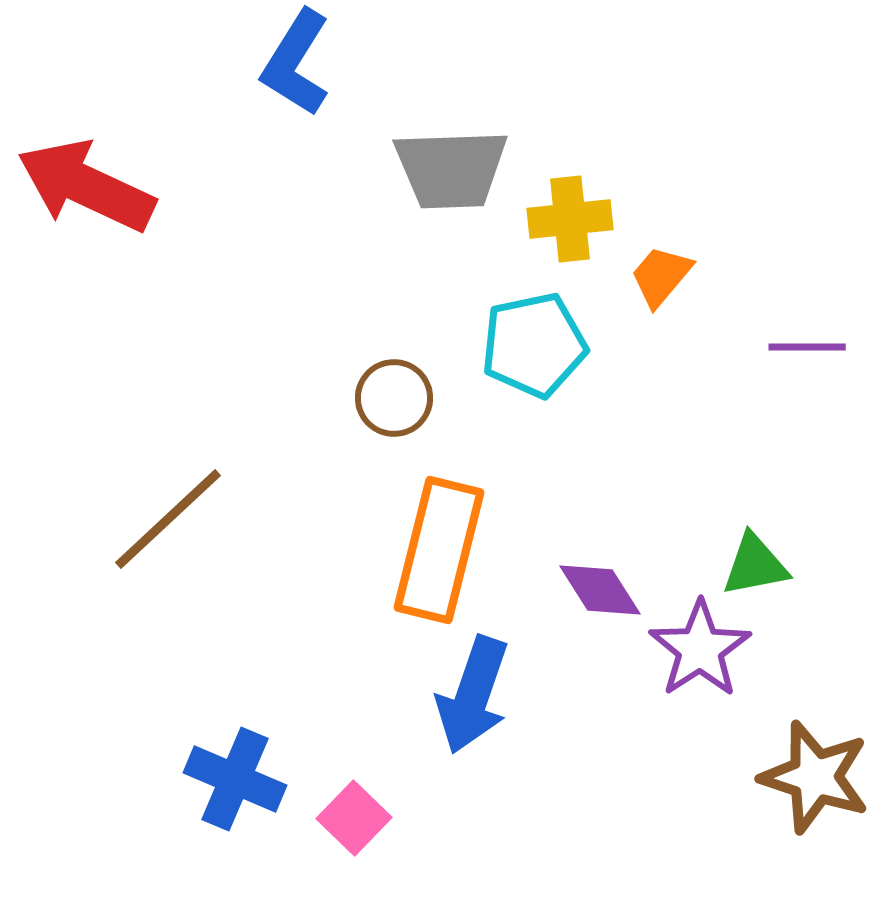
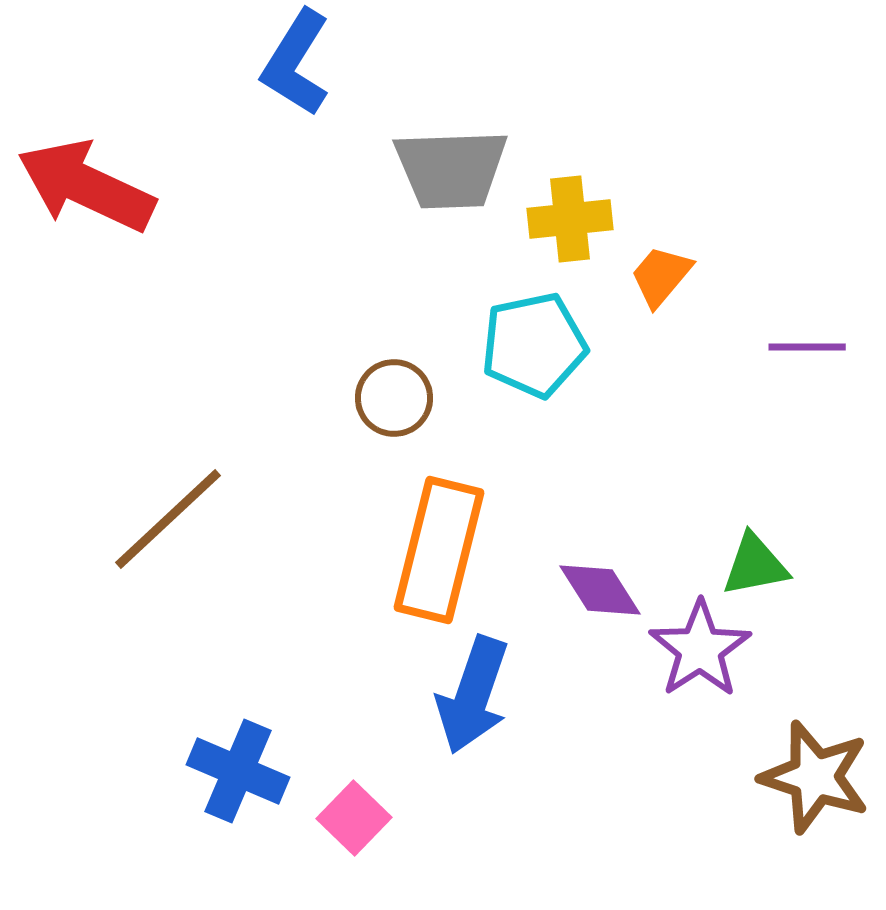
blue cross: moved 3 px right, 8 px up
